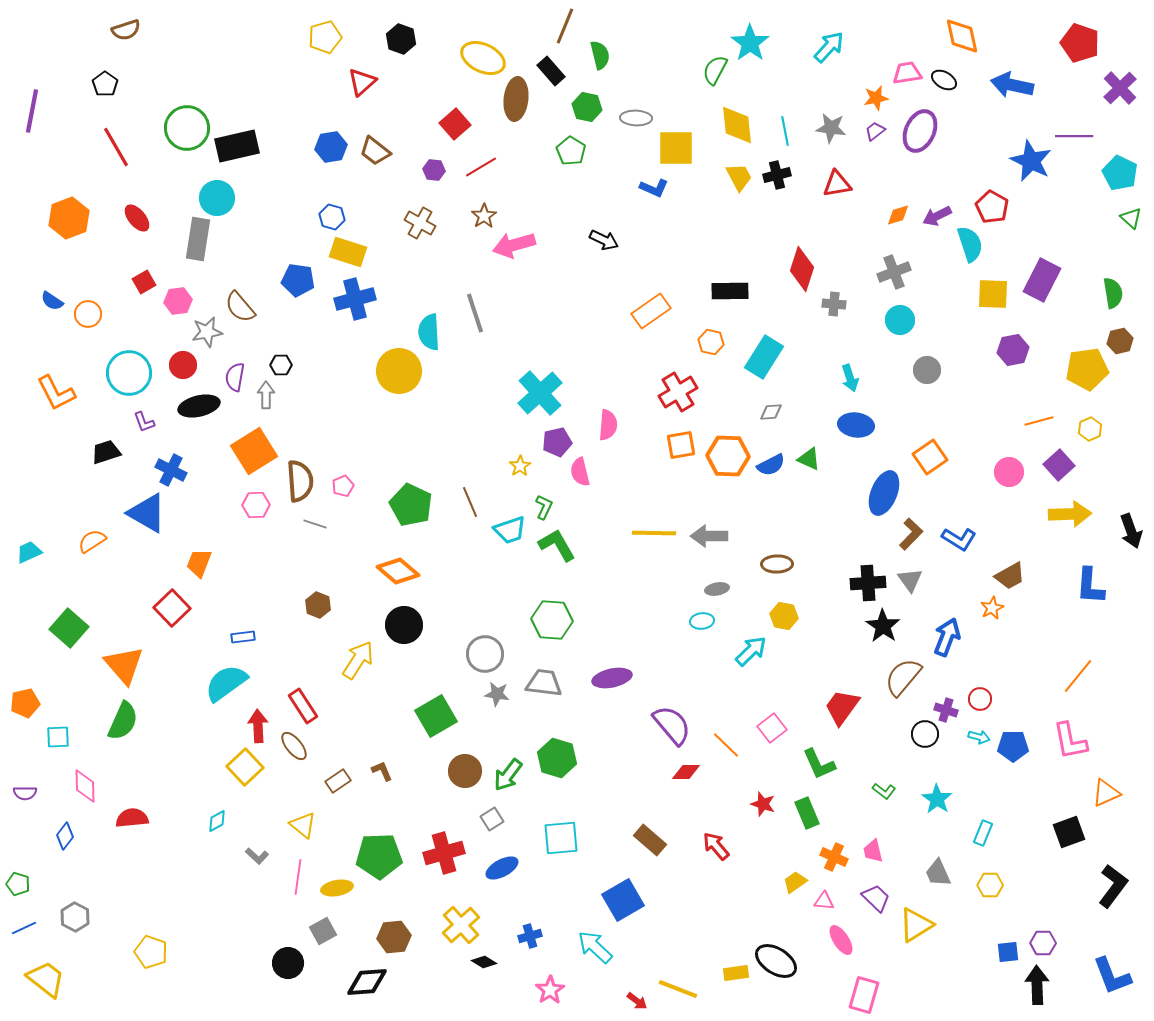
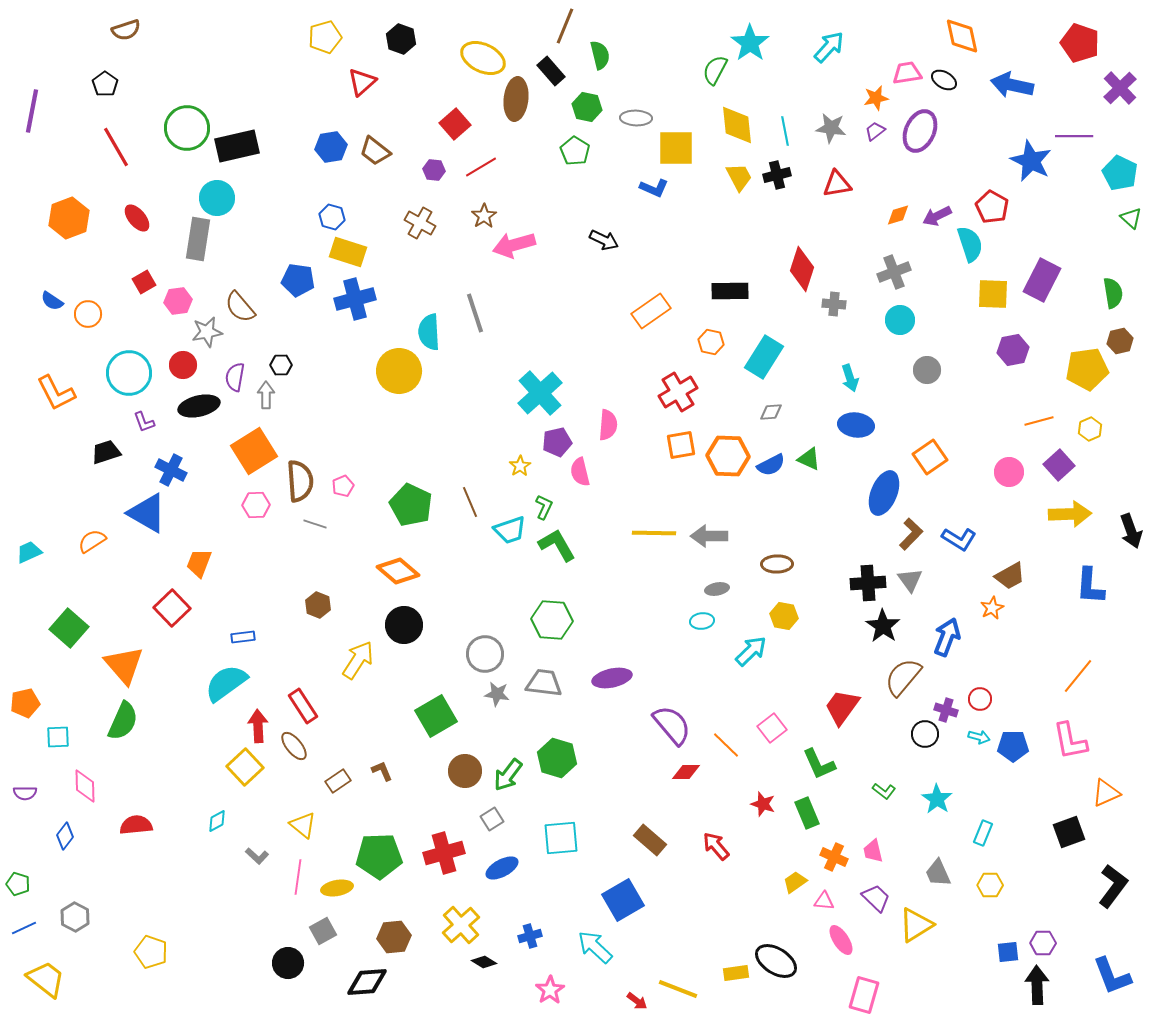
green pentagon at (571, 151): moved 4 px right
red semicircle at (132, 818): moved 4 px right, 7 px down
